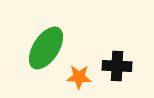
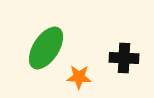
black cross: moved 7 px right, 8 px up
